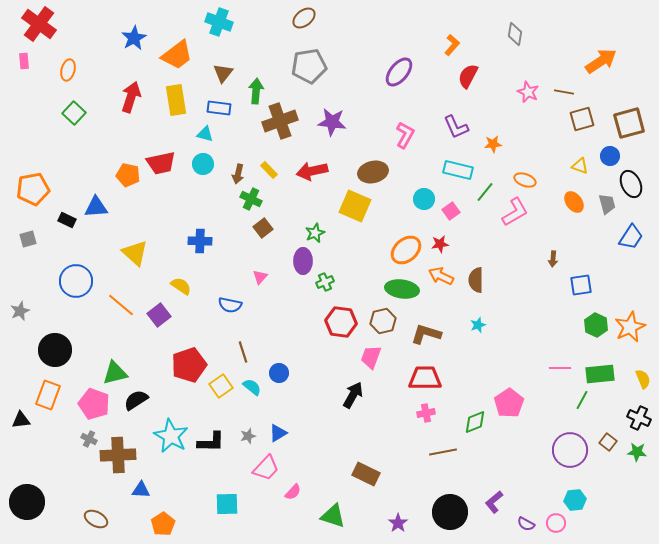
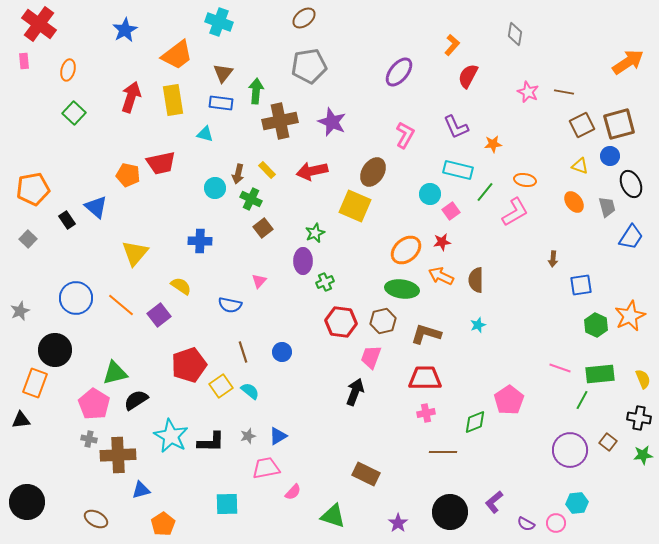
blue star at (134, 38): moved 9 px left, 8 px up
orange arrow at (601, 61): moved 27 px right, 1 px down
yellow rectangle at (176, 100): moved 3 px left
blue rectangle at (219, 108): moved 2 px right, 5 px up
brown square at (582, 119): moved 6 px down; rotated 10 degrees counterclockwise
brown cross at (280, 121): rotated 8 degrees clockwise
purple star at (332, 122): rotated 16 degrees clockwise
brown square at (629, 123): moved 10 px left, 1 px down
cyan circle at (203, 164): moved 12 px right, 24 px down
yellow rectangle at (269, 170): moved 2 px left
brown ellipse at (373, 172): rotated 44 degrees counterclockwise
orange ellipse at (525, 180): rotated 10 degrees counterclockwise
cyan circle at (424, 199): moved 6 px right, 5 px up
gray trapezoid at (607, 204): moved 3 px down
blue triangle at (96, 207): rotated 45 degrees clockwise
black rectangle at (67, 220): rotated 30 degrees clockwise
gray square at (28, 239): rotated 30 degrees counterclockwise
red star at (440, 244): moved 2 px right, 2 px up
yellow triangle at (135, 253): rotated 28 degrees clockwise
pink triangle at (260, 277): moved 1 px left, 4 px down
blue circle at (76, 281): moved 17 px down
orange star at (630, 327): moved 11 px up
pink line at (560, 368): rotated 20 degrees clockwise
blue circle at (279, 373): moved 3 px right, 21 px up
cyan semicircle at (252, 387): moved 2 px left, 4 px down
orange rectangle at (48, 395): moved 13 px left, 12 px up
black arrow at (353, 395): moved 2 px right, 3 px up; rotated 8 degrees counterclockwise
pink pentagon at (509, 403): moved 3 px up
pink pentagon at (94, 404): rotated 12 degrees clockwise
black cross at (639, 418): rotated 15 degrees counterclockwise
blue triangle at (278, 433): moved 3 px down
gray cross at (89, 439): rotated 14 degrees counterclockwise
brown line at (443, 452): rotated 12 degrees clockwise
green star at (637, 452): moved 6 px right, 3 px down; rotated 12 degrees counterclockwise
pink trapezoid at (266, 468): rotated 144 degrees counterclockwise
blue triangle at (141, 490): rotated 18 degrees counterclockwise
cyan hexagon at (575, 500): moved 2 px right, 3 px down
